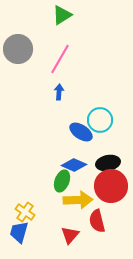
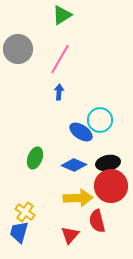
green ellipse: moved 27 px left, 23 px up
yellow arrow: moved 2 px up
